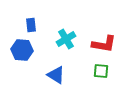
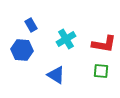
blue rectangle: rotated 24 degrees counterclockwise
